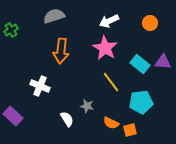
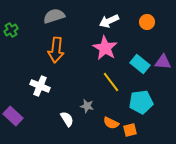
orange circle: moved 3 px left, 1 px up
orange arrow: moved 5 px left, 1 px up
